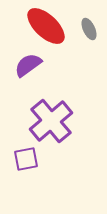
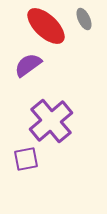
gray ellipse: moved 5 px left, 10 px up
